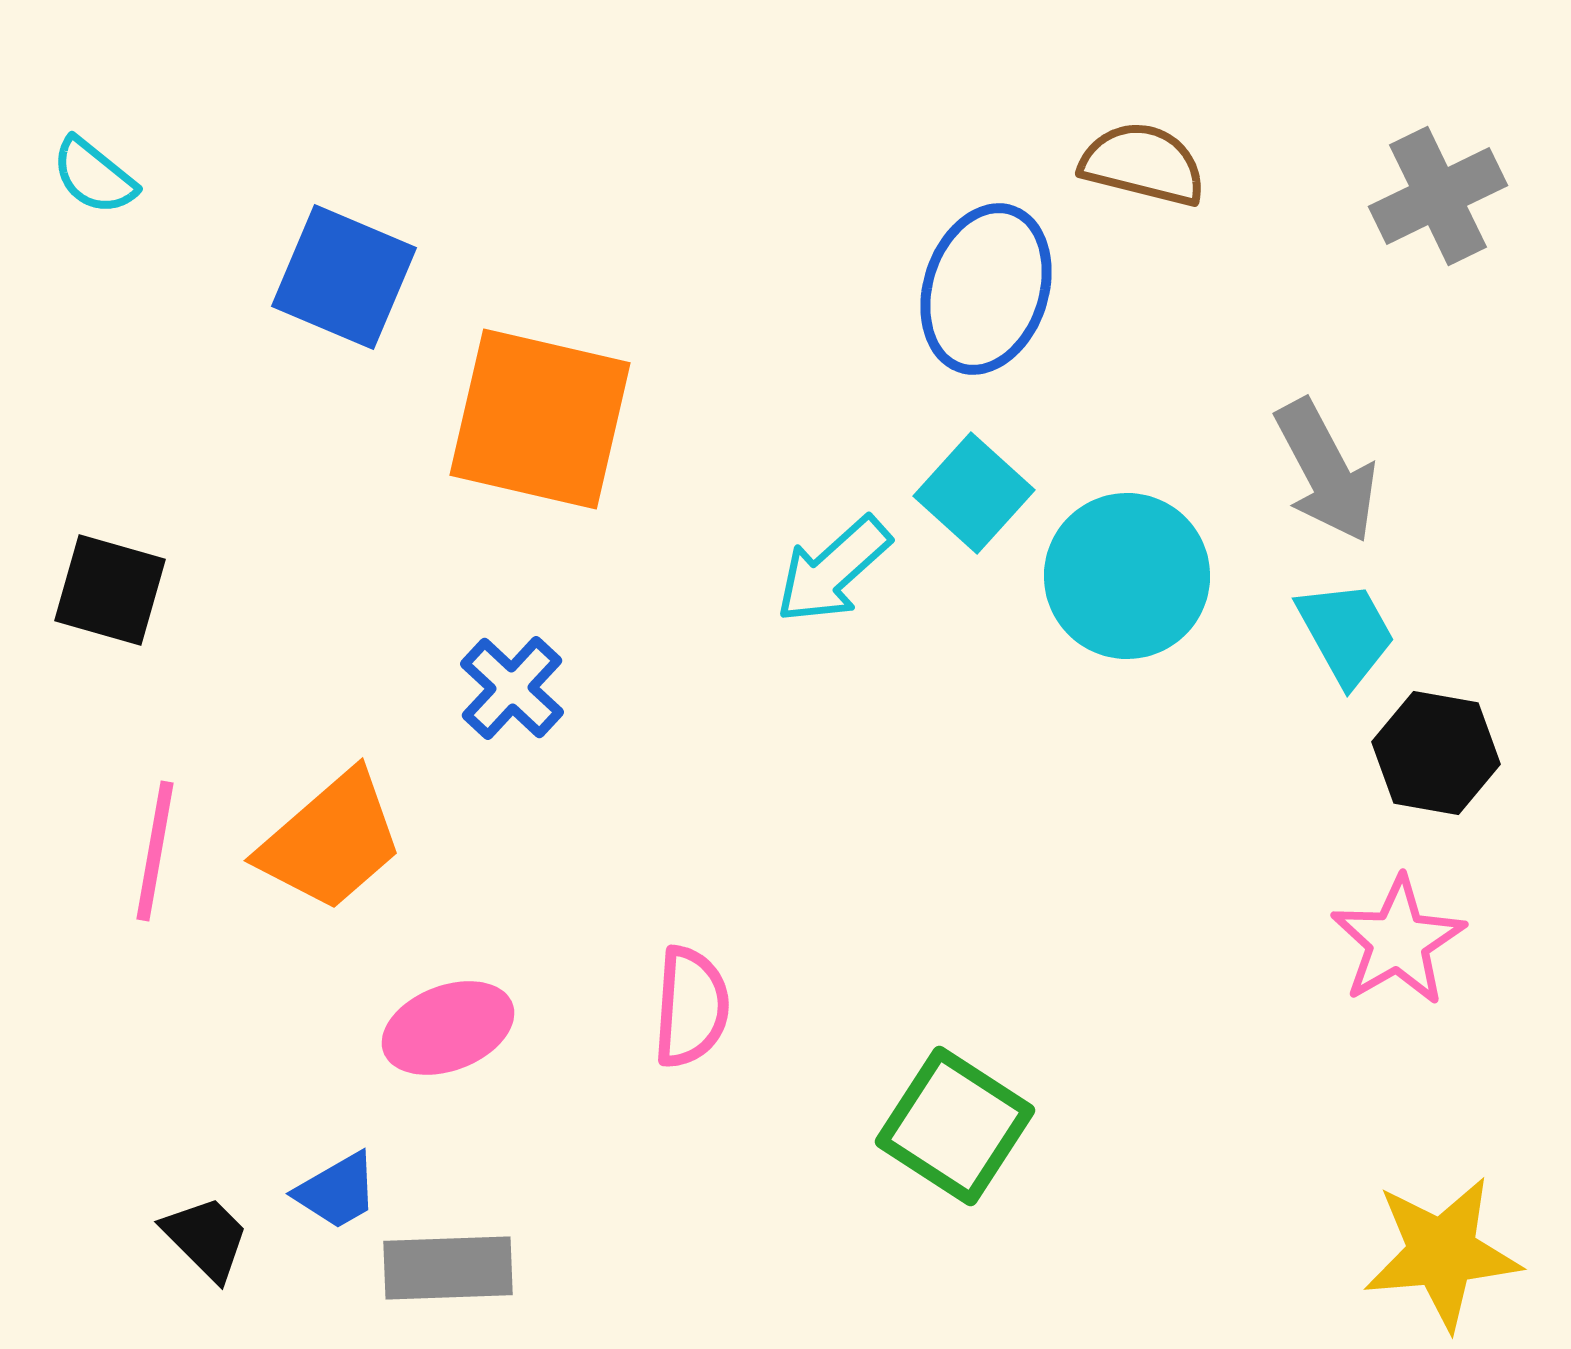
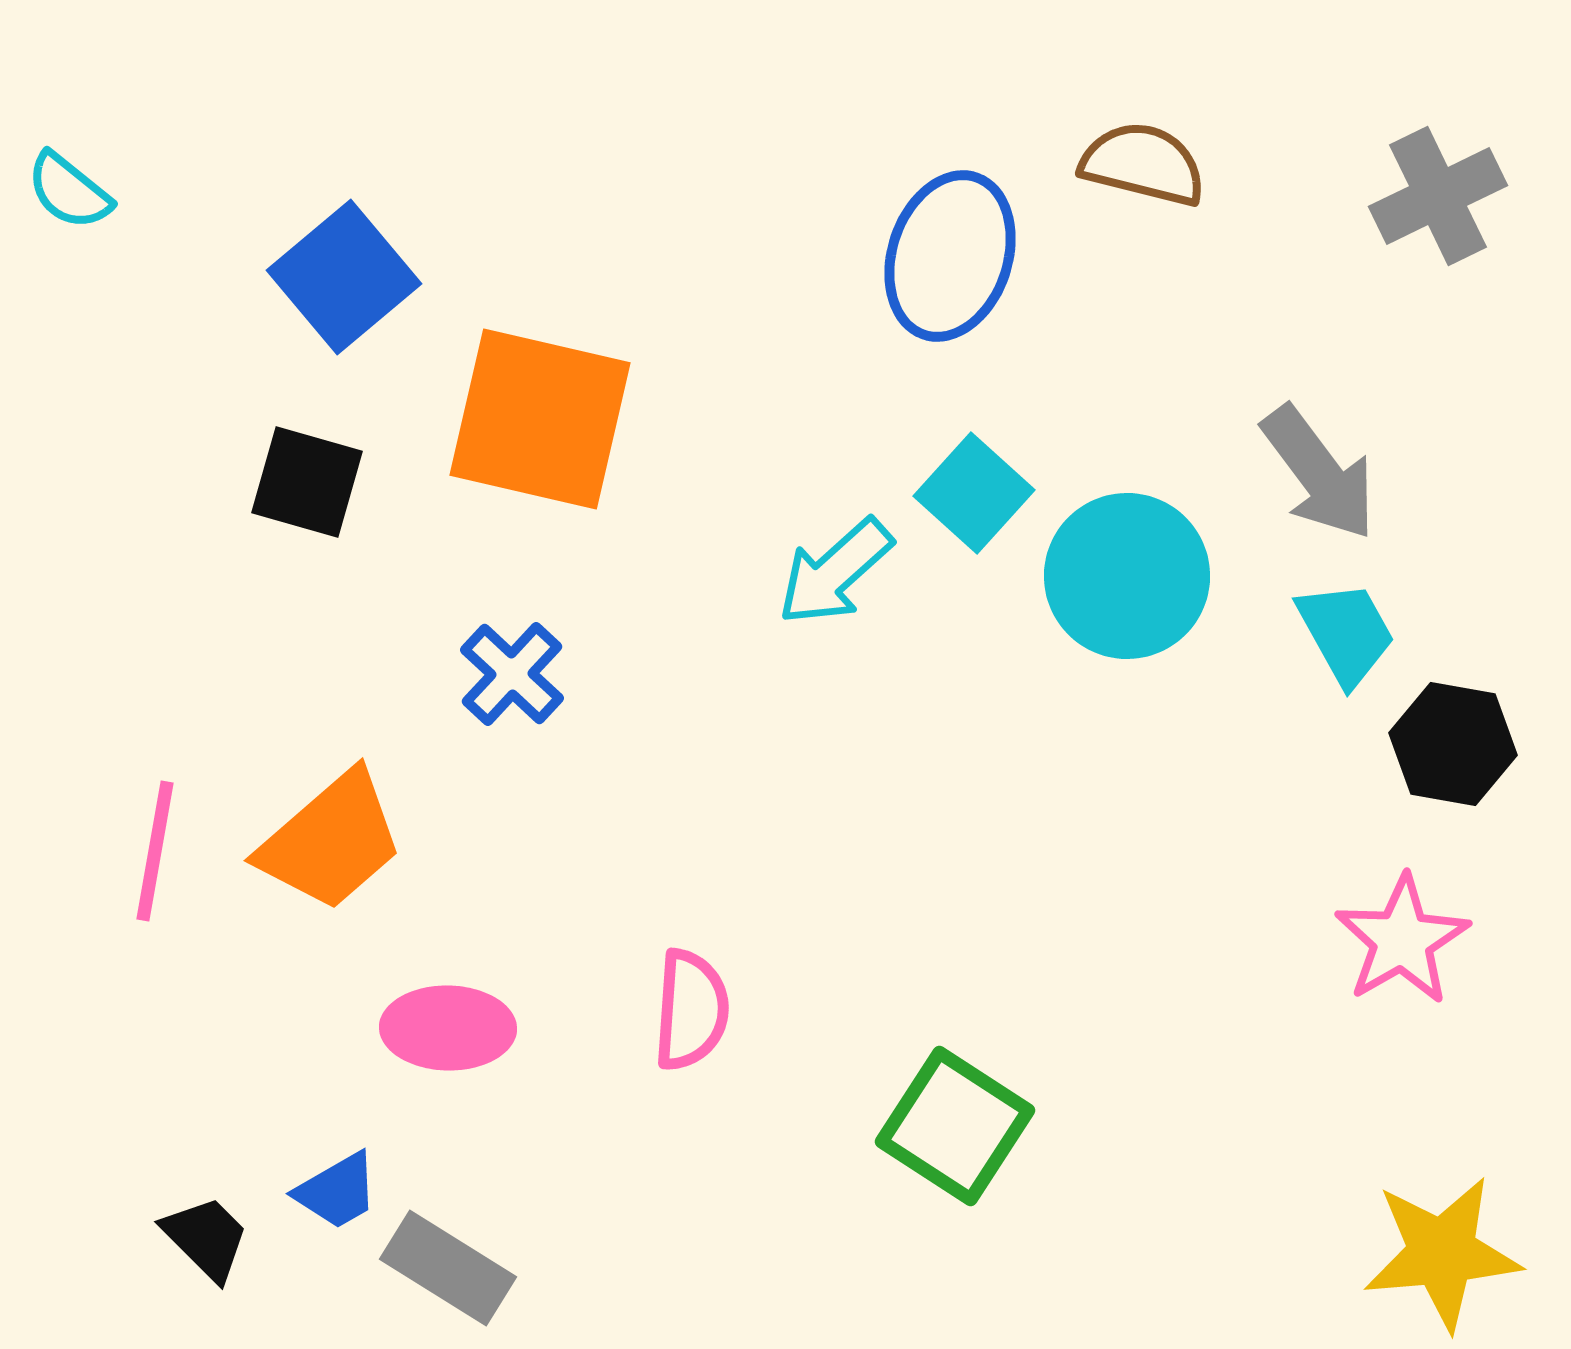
cyan semicircle: moved 25 px left, 15 px down
blue square: rotated 27 degrees clockwise
blue ellipse: moved 36 px left, 33 px up
gray arrow: moved 7 px left, 2 px down; rotated 9 degrees counterclockwise
cyan arrow: moved 2 px right, 2 px down
black square: moved 197 px right, 108 px up
blue cross: moved 14 px up
black hexagon: moved 17 px right, 9 px up
pink star: moved 4 px right, 1 px up
pink semicircle: moved 3 px down
pink ellipse: rotated 22 degrees clockwise
gray rectangle: rotated 34 degrees clockwise
